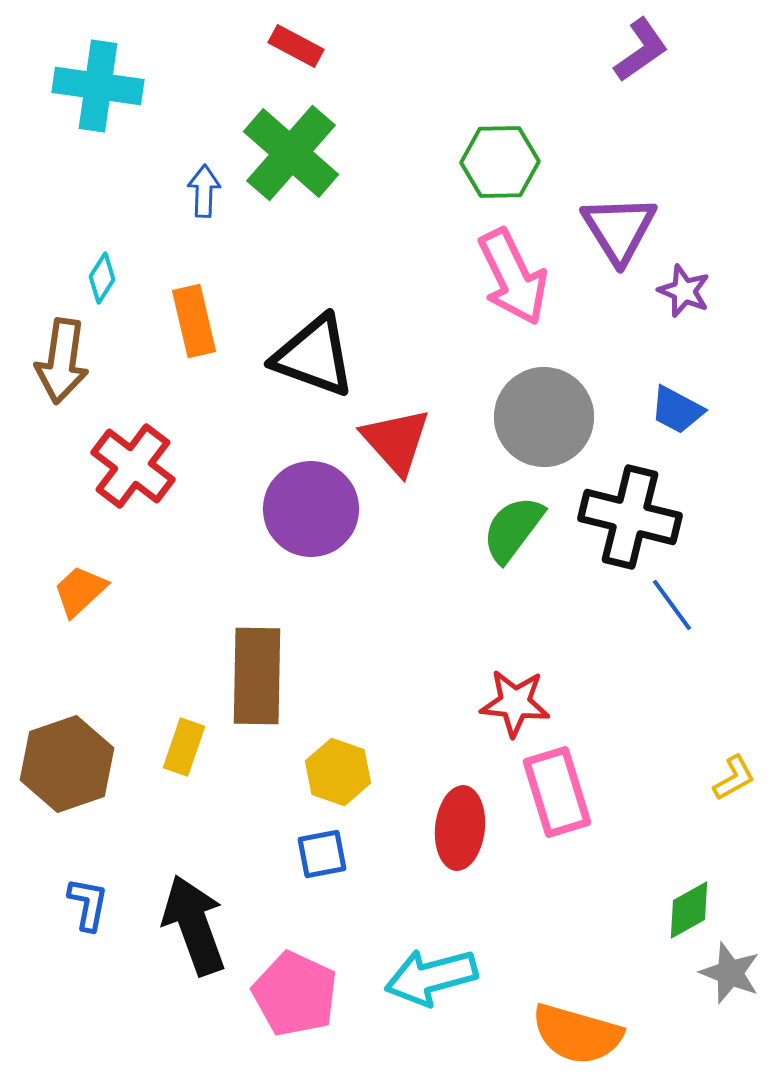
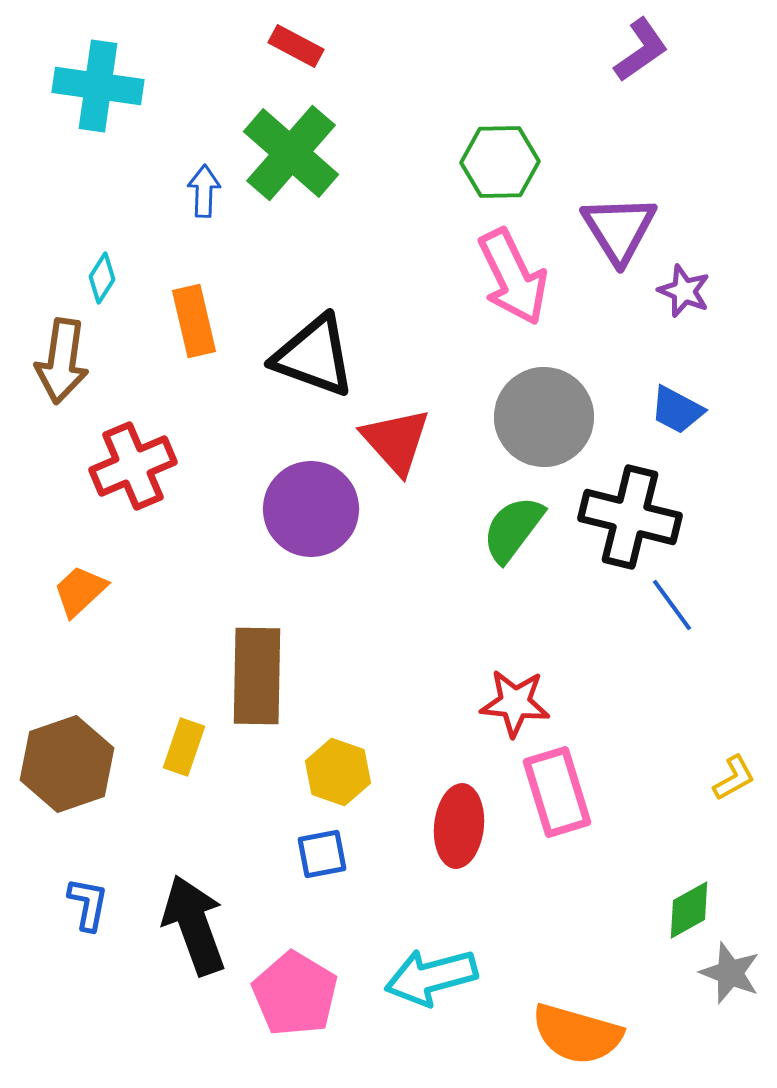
red cross: rotated 30 degrees clockwise
red ellipse: moved 1 px left, 2 px up
pink pentagon: rotated 6 degrees clockwise
